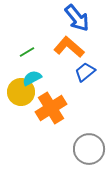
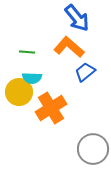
green line: rotated 35 degrees clockwise
cyan semicircle: rotated 150 degrees counterclockwise
yellow circle: moved 2 px left
gray circle: moved 4 px right
